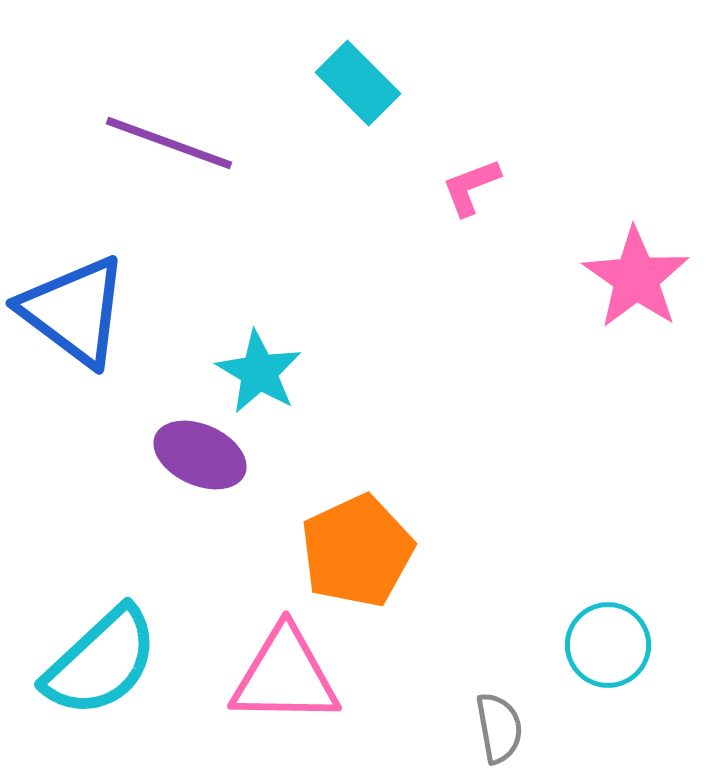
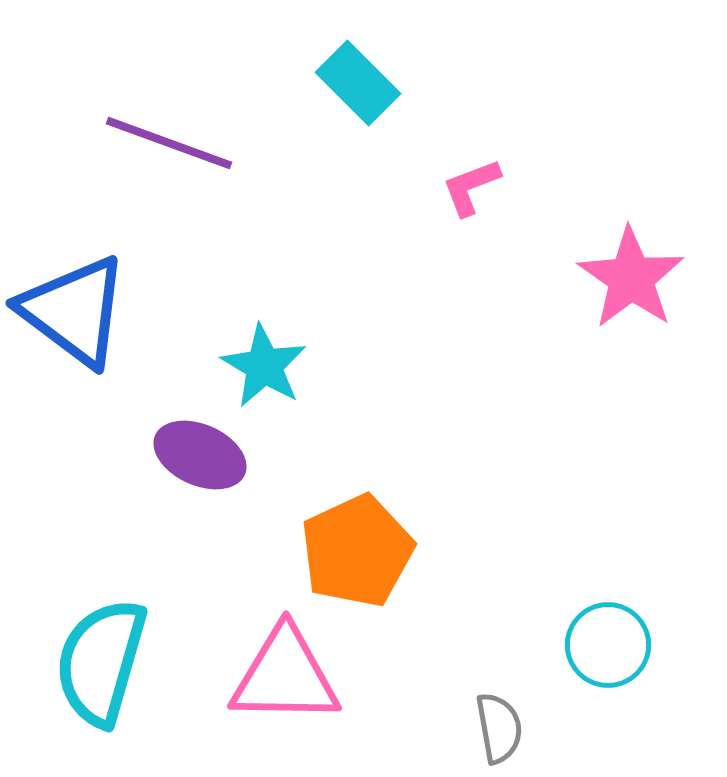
pink star: moved 5 px left
cyan star: moved 5 px right, 6 px up
cyan semicircle: rotated 149 degrees clockwise
